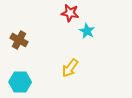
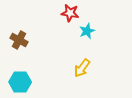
cyan star: rotated 21 degrees clockwise
yellow arrow: moved 12 px right
